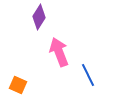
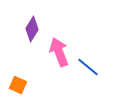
purple diamond: moved 7 px left, 12 px down
blue line: moved 8 px up; rotated 25 degrees counterclockwise
